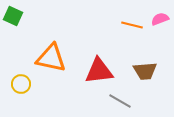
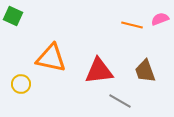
brown trapezoid: rotated 75 degrees clockwise
